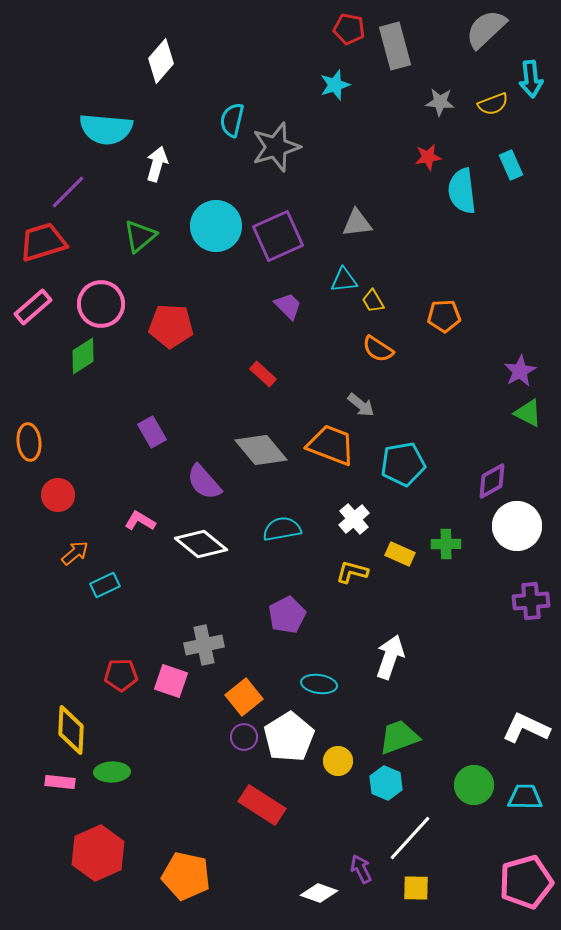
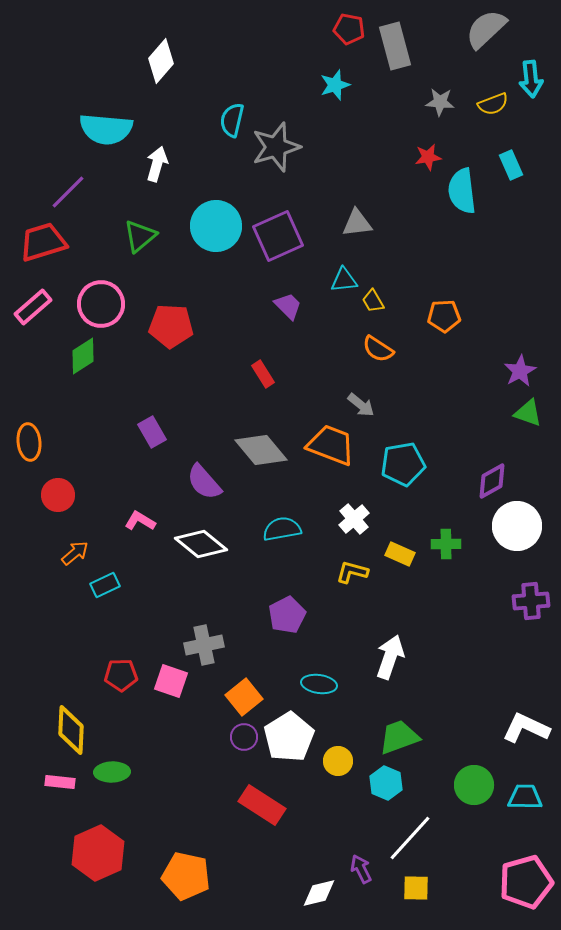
red rectangle at (263, 374): rotated 16 degrees clockwise
green triangle at (528, 413): rotated 8 degrees counterclockwise
white diamond at (319, 893): rotated 33 degrees counterclockwise
